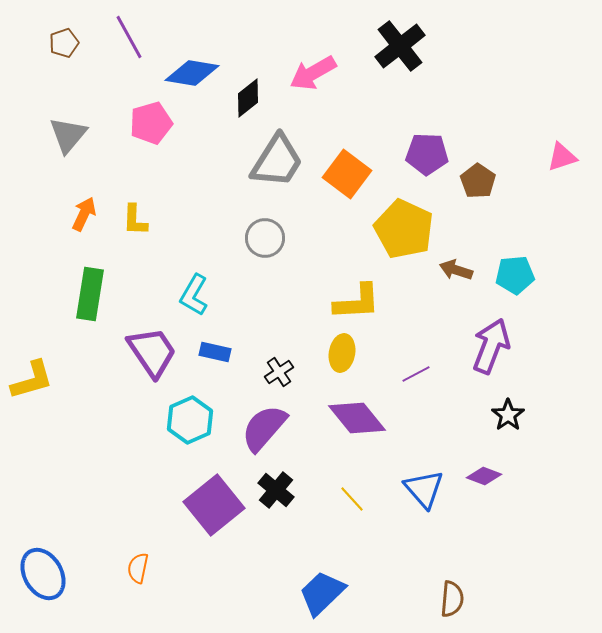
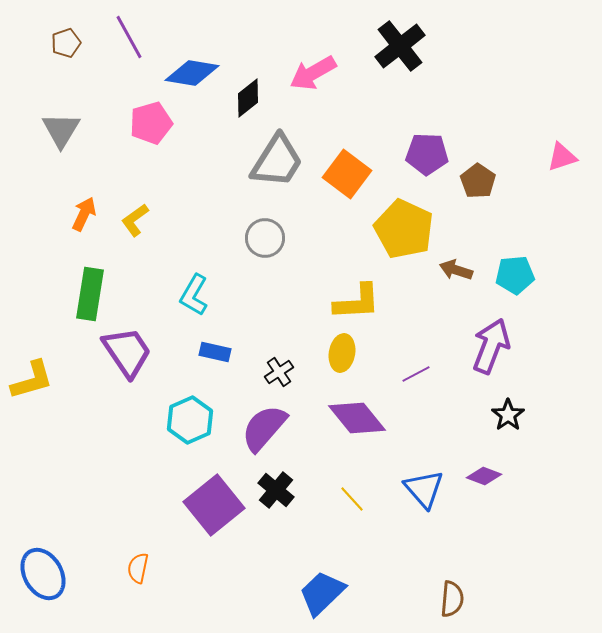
brown pentagon at (64, 43): moved 2 px right
gray triangle at (68, 135): moved 7 px left, 5 px up; rotated 9 degrees counterclockwise
yellow L-shape at (135, 220): rotated 52 degrees clockwise
purple trapezoid at (152, 352): moved 25 px left
